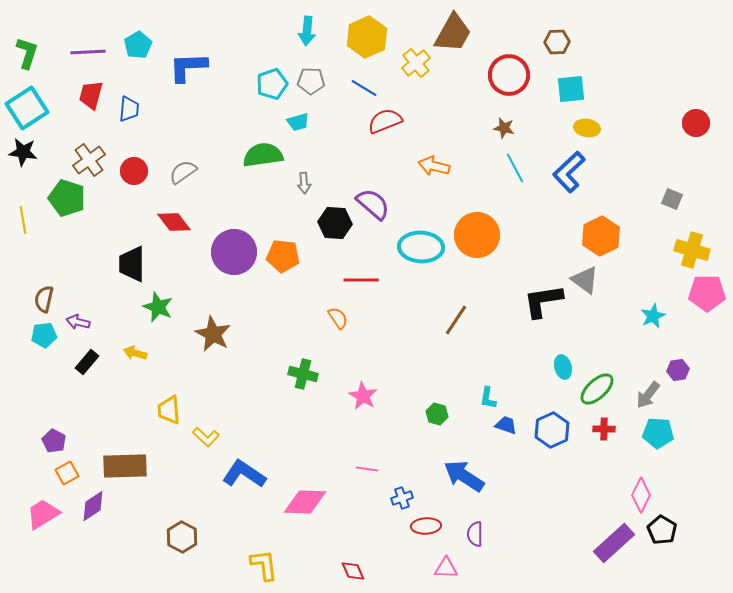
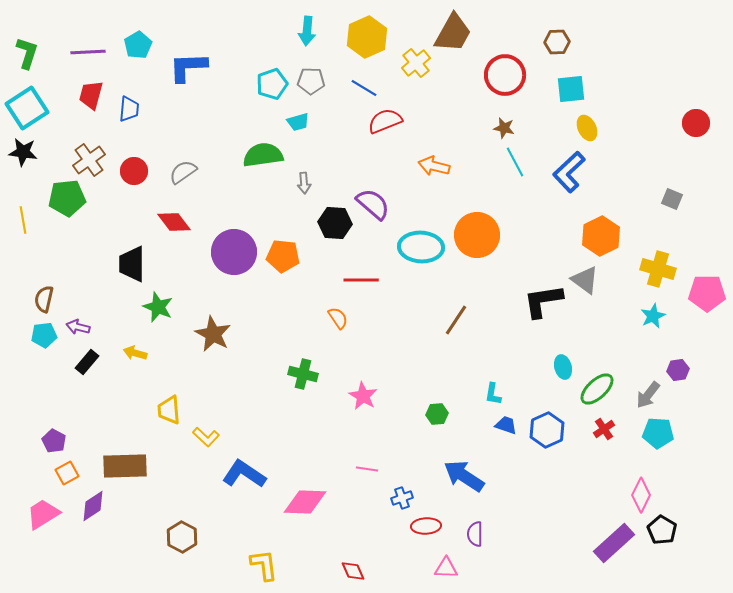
red circle at (509, 75): moved 4 px left
yellow ellipse at (587, 128): rotated 55 degrees clockwise
cyan line at (515, 168): moved 6 px up
green pentagon at (67, 198): rotated 24 degrees counterclockwise
yellow cross at (692, 250): moved 34 px left, 19 px down
purple arrow at (78, 322): moved 5 px down
cyan L-shape at (488, 398): moved 5 px right, 4 px up
green hexagon at (437, 414): rotated 20 degrees counterclockwise
red cross at (604, 429): rotated 35 degrees counterclockwise
blue hexagon at (552, 430): moved 5 px left
